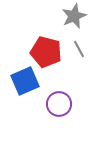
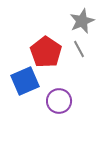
gray star: moved 8 px right, 5 px down
red pentagon: rotated 20 degrees clockwise
purple circle: moved 3 px up
